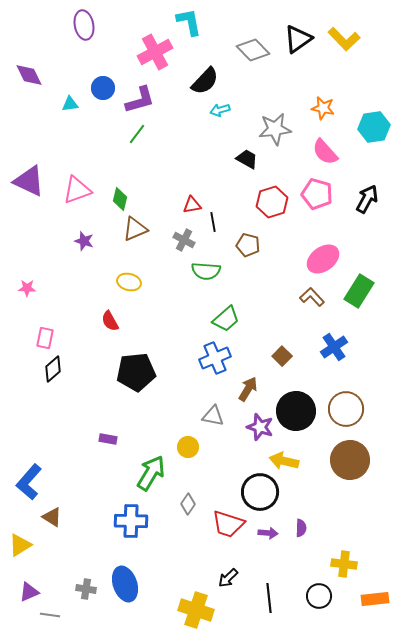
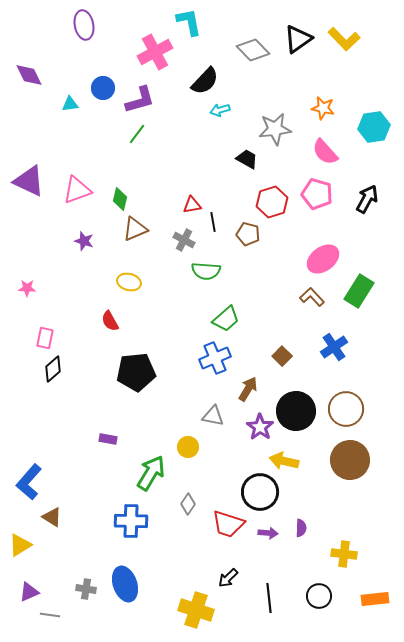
brown pentagon at (248, 245): moved 11 px up
purple star at (260, 427): rotated 16 degrees clockwise
yellow cross at (344, 564): moved 10 px up
